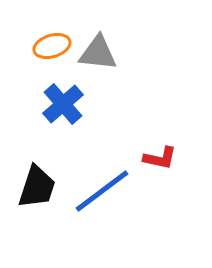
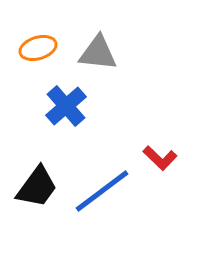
orange ellipse: moved 14 px left, 2 px down
blue cross: moved 3 px right, 2 px down
red L-shape: rotated 32 degrees clockwise
black trapezoid: rotated 18 degrees clockwise
